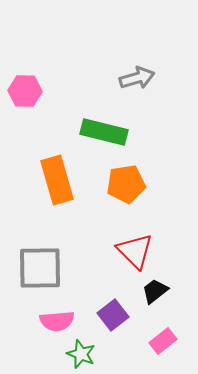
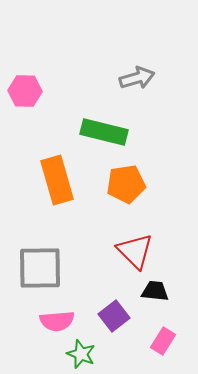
black trapezoid: rotated 44 degrees clockwise
purple square: moved 1 px right, 1 px down
pink rectangle: rotated 20 degrees counterclockwise
